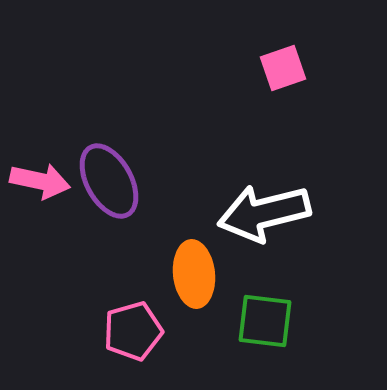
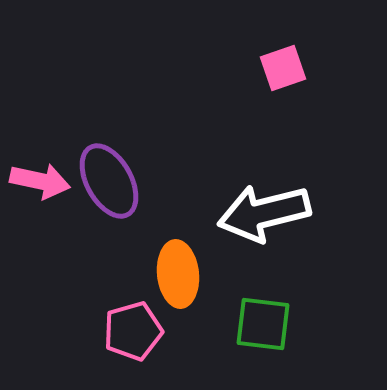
orange ellipse: moved 16 px left
green square: moved 2 px left, 3 px down
